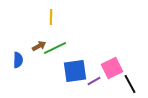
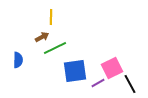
brown arrow: moved 3 px right, 9 px up
purple line: moved 4 px right, 2 px down
